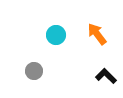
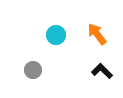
gray circle: moved 1 px left, 1 px up
black L-shape: moved 4 px left, 5 px up
